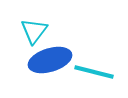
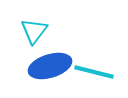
blue ellipse: moved 6 px down
